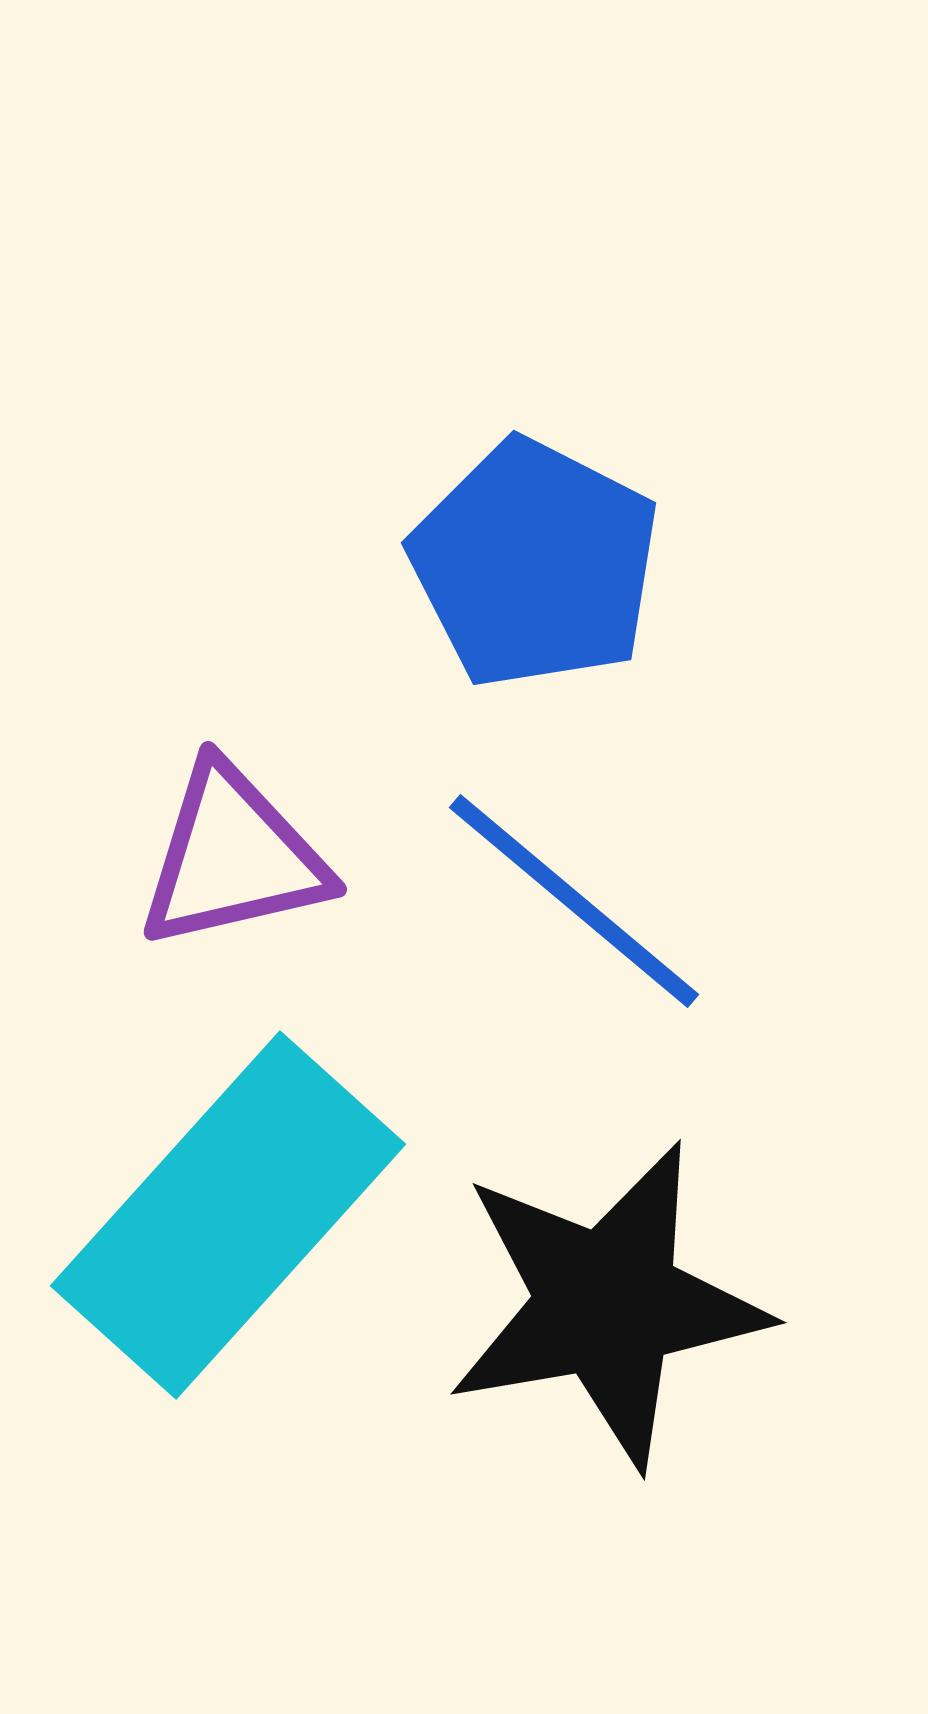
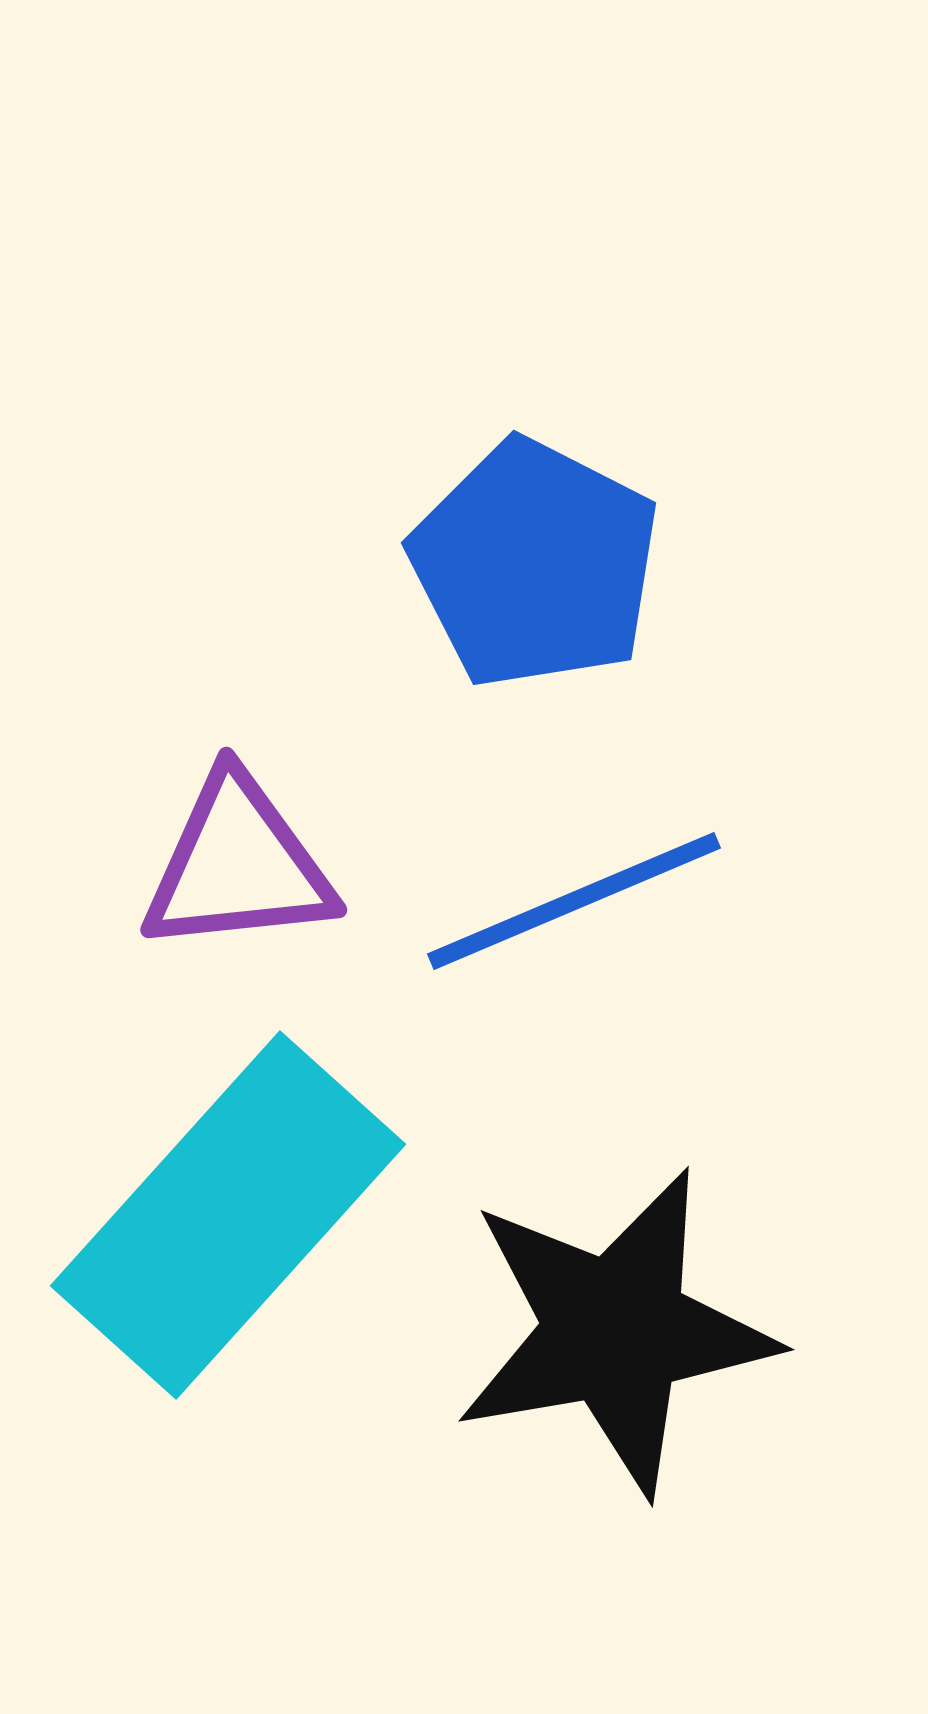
purple triangle: moved 5 px right, 8 px down; rotated 7 degrees clockwise
blue line: rotated 63 degrees counterclockwise
black star: moved 8 px right, 27 px down
